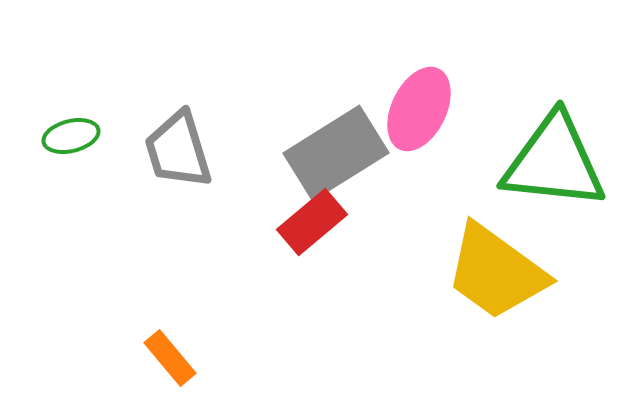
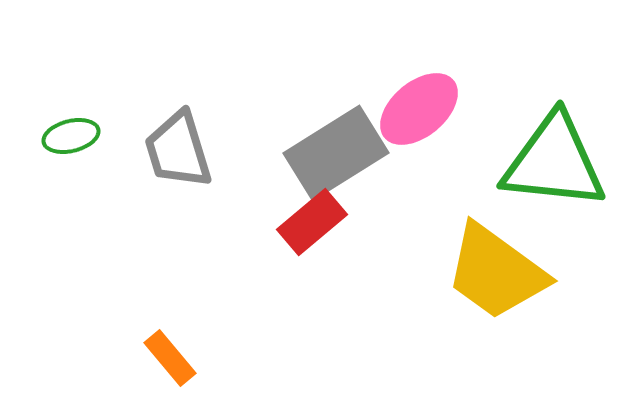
pink ellipse: rotated 24 degrees clockwise
